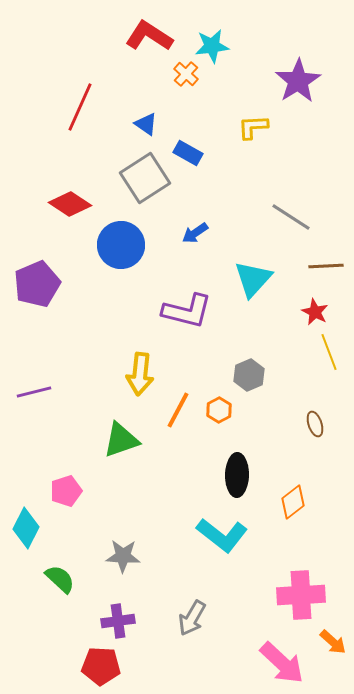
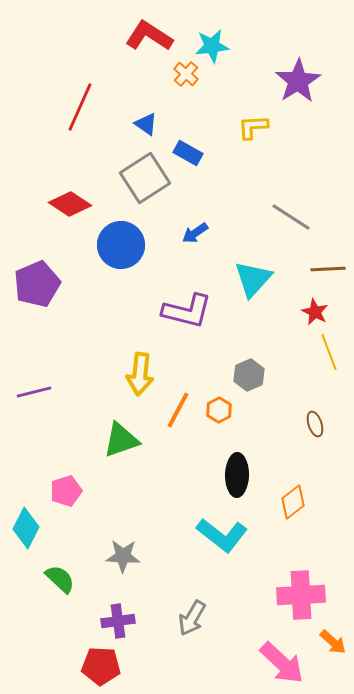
brown line: moved 2 px right, 3 px down
